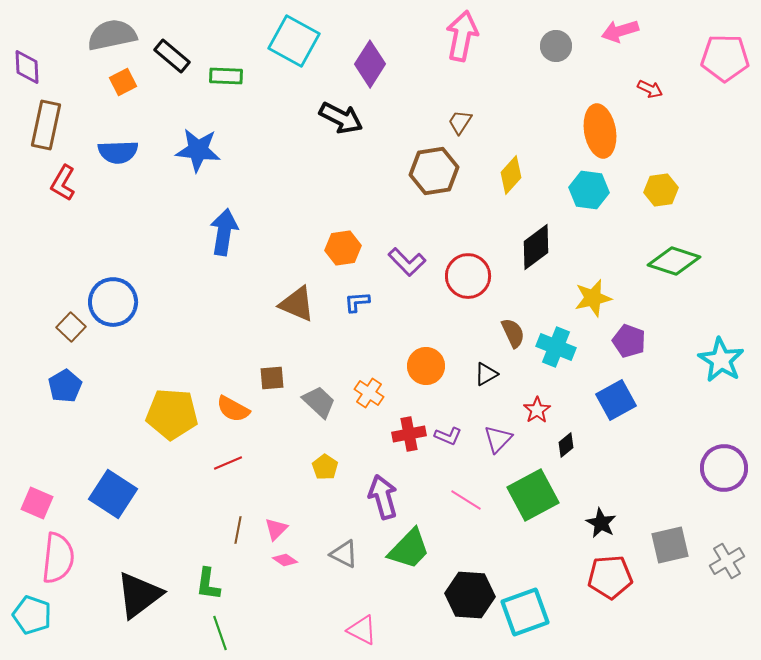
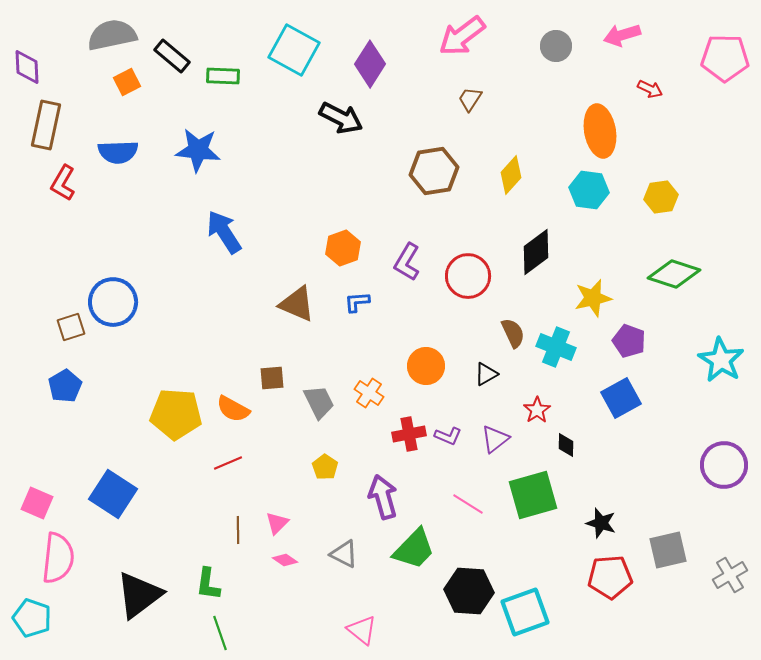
pink arrow at (620, 31): moved 2 px right, 4 px down
pink arrow at (462, 36): rotated 138 degrees counterclockwise
cyan square at (294, 41): moved 9 px down
green rectangle at (226, 76): moved 3 px left
orange square at (123, 82): moved 4 px right
brown trapezoid at (460, 122): moved 10 px right, 23 px up
yellow hexagon at (661, 190): moved 7 px down
blue arrow at (224, 232): rotated 42 degrees counterclockwise
black diamond at (536, 247): moved 5 px down
orange hexagon at (343, 248): rotated 12 degrees counterclockwise
green diamond at (674, 261): moved 13 px down
purple L-shape at (407, 262): rotated 75 degrees clockwise
brown square at (71, 327): rotated 28 degrees clockwise
blue square at (616, 400): moved 5 px right, 2 px up
gray trapezoid at (319, 402): rotated 21 degrees clockwise
yellow pentagon at (172, 414): moved 4 px right
purple triangle at (498, 439): moved 3 px left; rotated 8 degrees clockwise
black diamond at (566, 445): rotated 50 degrees counterclockwise
purple circle at (724, 468): moved 3 px up
green square at (533, 495): rotated 12 degrees clockwise
pink line at (466, 500): moved 2 px right, 4 px down
black star at (601, 523): rotated 12 degrees counterclockwise
pink triangle at (276, 529): moved 1 px right, 6 px up
brown line at (238, 530): rotated 12 degrees counterclockwise
gray square at (670, 545): moved 2 px left, 5 px down
green trapezoid at (409, 549): moved 5 px right
gray cross at (727, 561): moved 3 px right, 14 px down
black hexagon at (470, 595): moved 1 px left, 4 px up
cyan pentagon at (32, 615): moved 3 px down
pink triangle at (362, 630): rotated 12 degrees clockwise
